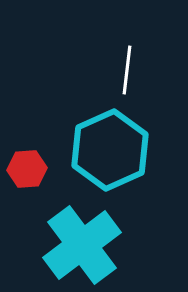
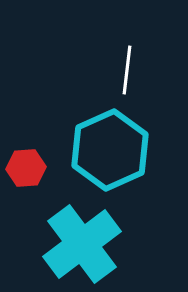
red hexagon: moved 1 px left, 1 px up
cyan cross: moved 1 px up
